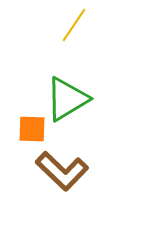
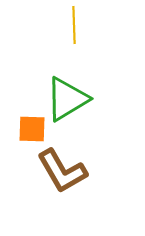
yellow line: rotated 36 degrees counterclockwise
brown L-shape: rotated 16 degrees clockwise
